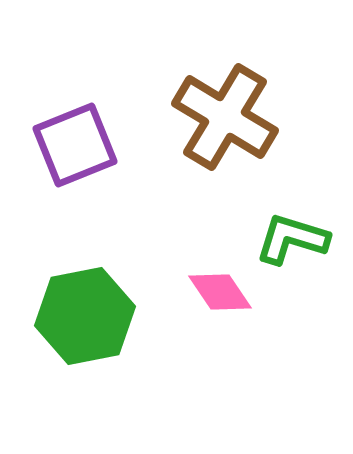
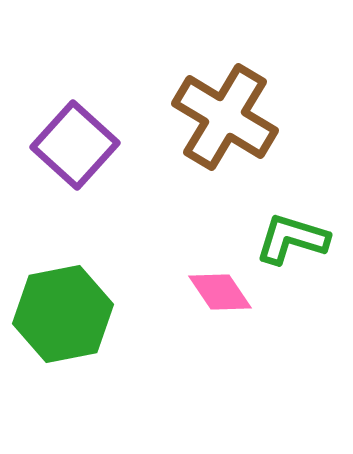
purple square: rotated 26 degrees counterclockwise
green hexagon: moved 22 px left, 2 px up
